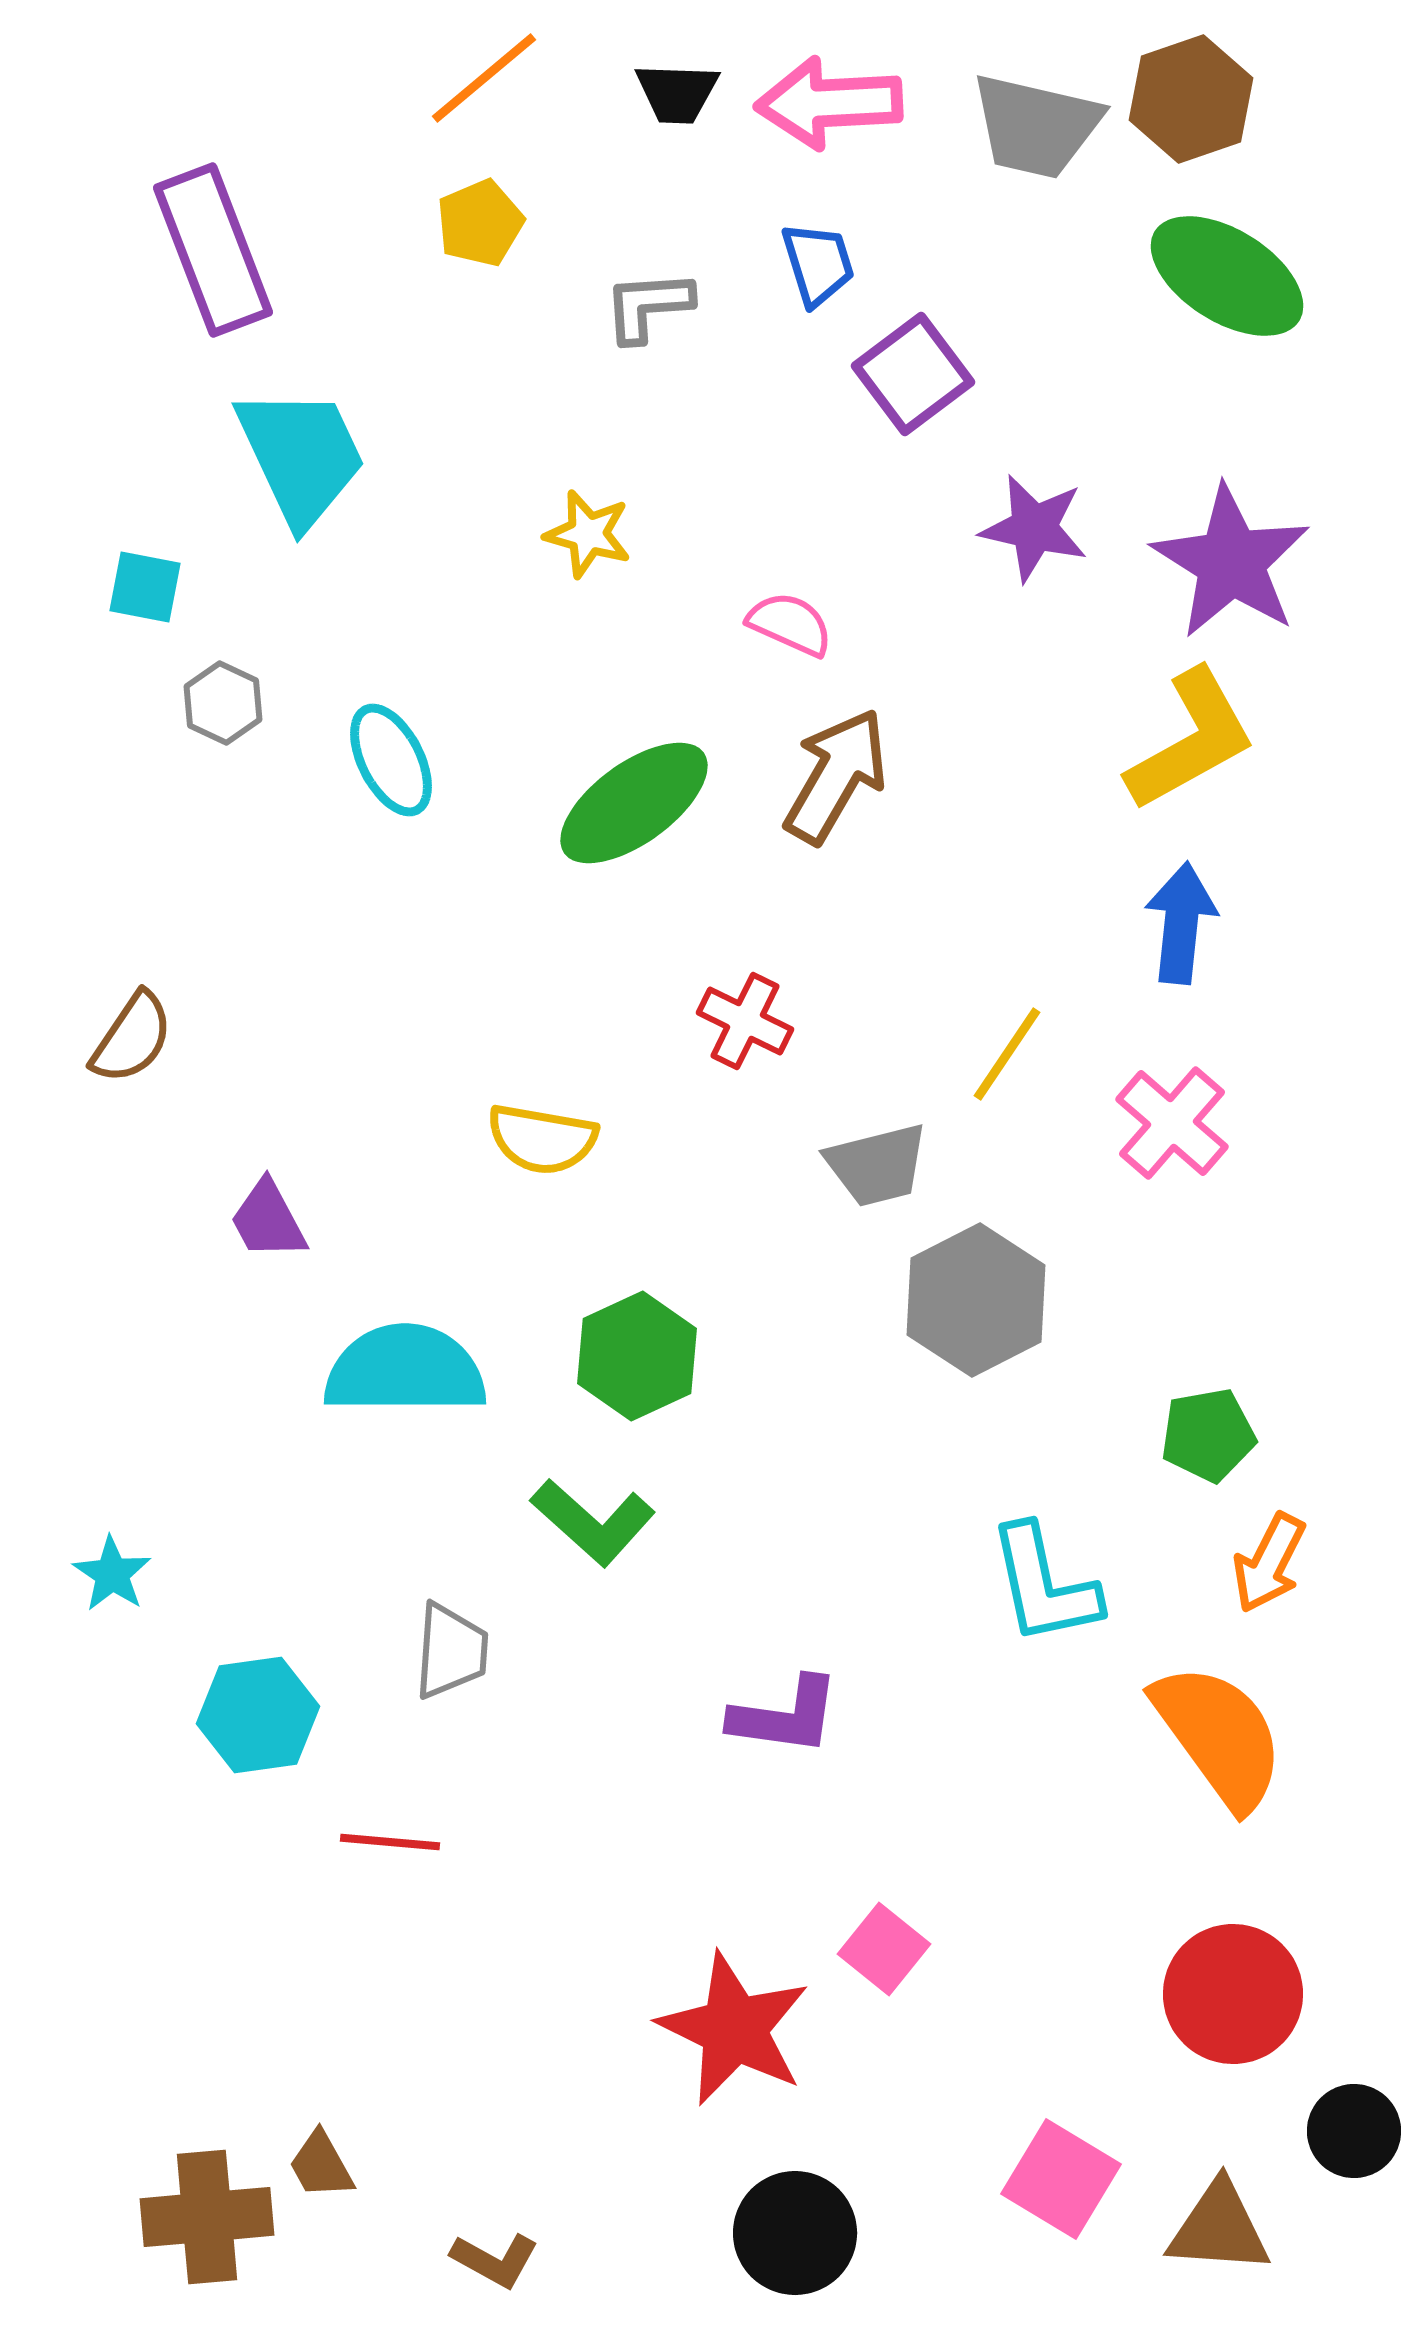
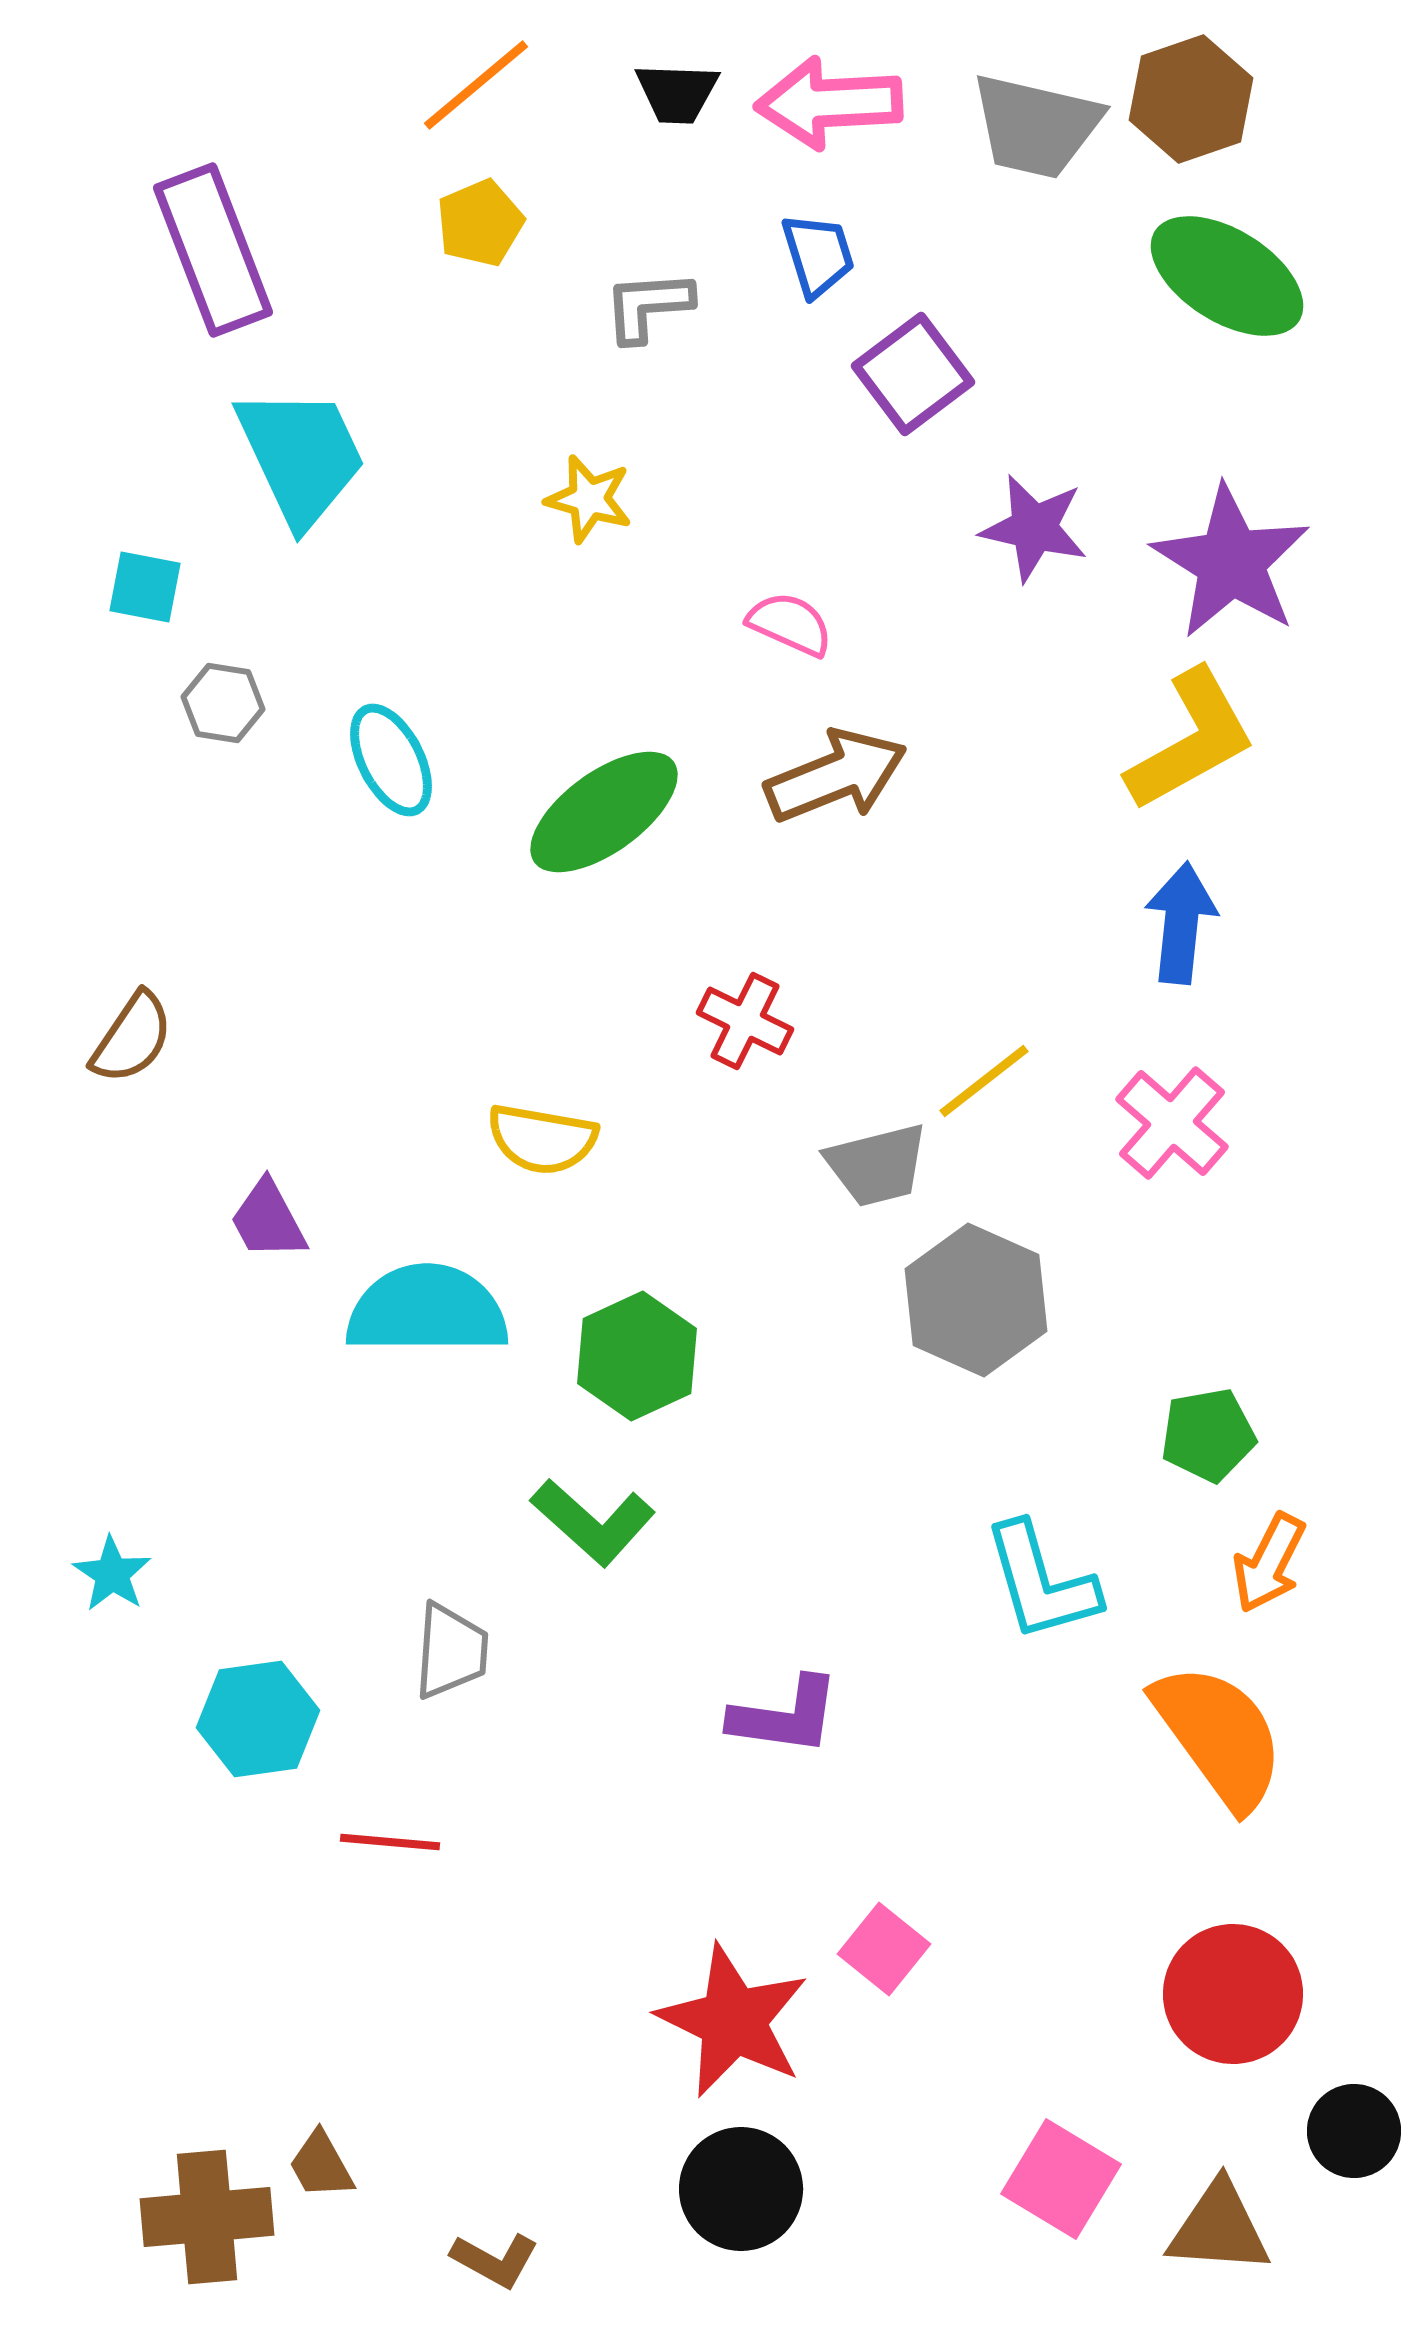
orange line at (484, 78): moved 8 px left, 7 px down
blue trapezoid at (818, 264): moved 9 px up
yellow star at (588, 534): moved 1 px right, 35 px up
gray hexagon at (223, 703): rotated 16 degrees counterclockwise
brown arrow at (836, 776): rotated 38 degrees clockwise
green ellipse at (634, 803): moved 30 px left, 9 px down
yellow line at (1007, 1054): moved 23 px left, 27 px down; rotated 18 degrees clockwise
gray hexagon at (976, 1300): rotated 9 degrees counterclockwise
cyan semicircle at (405, 1370): moved 22 px right, 60 px up
cyan L-shape at (1044, 1585): moved 3 px left, 3 px up; rotated 4 degrees counterclockwise
cyan hexagon at (258, 1715): moved 4 px down
red star at (734, 2029): moved 1 px left, 8 px up
black circle at (795, 2233): moved 54 px left, 44 px up
